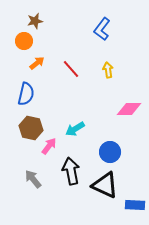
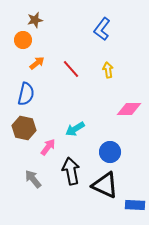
brown star: moved 1 px up
orange circle: moved 1 px left, 1 px up
brown hexagon: moved 7 px left
pink arrow: moved 1 px left, 1 px down
